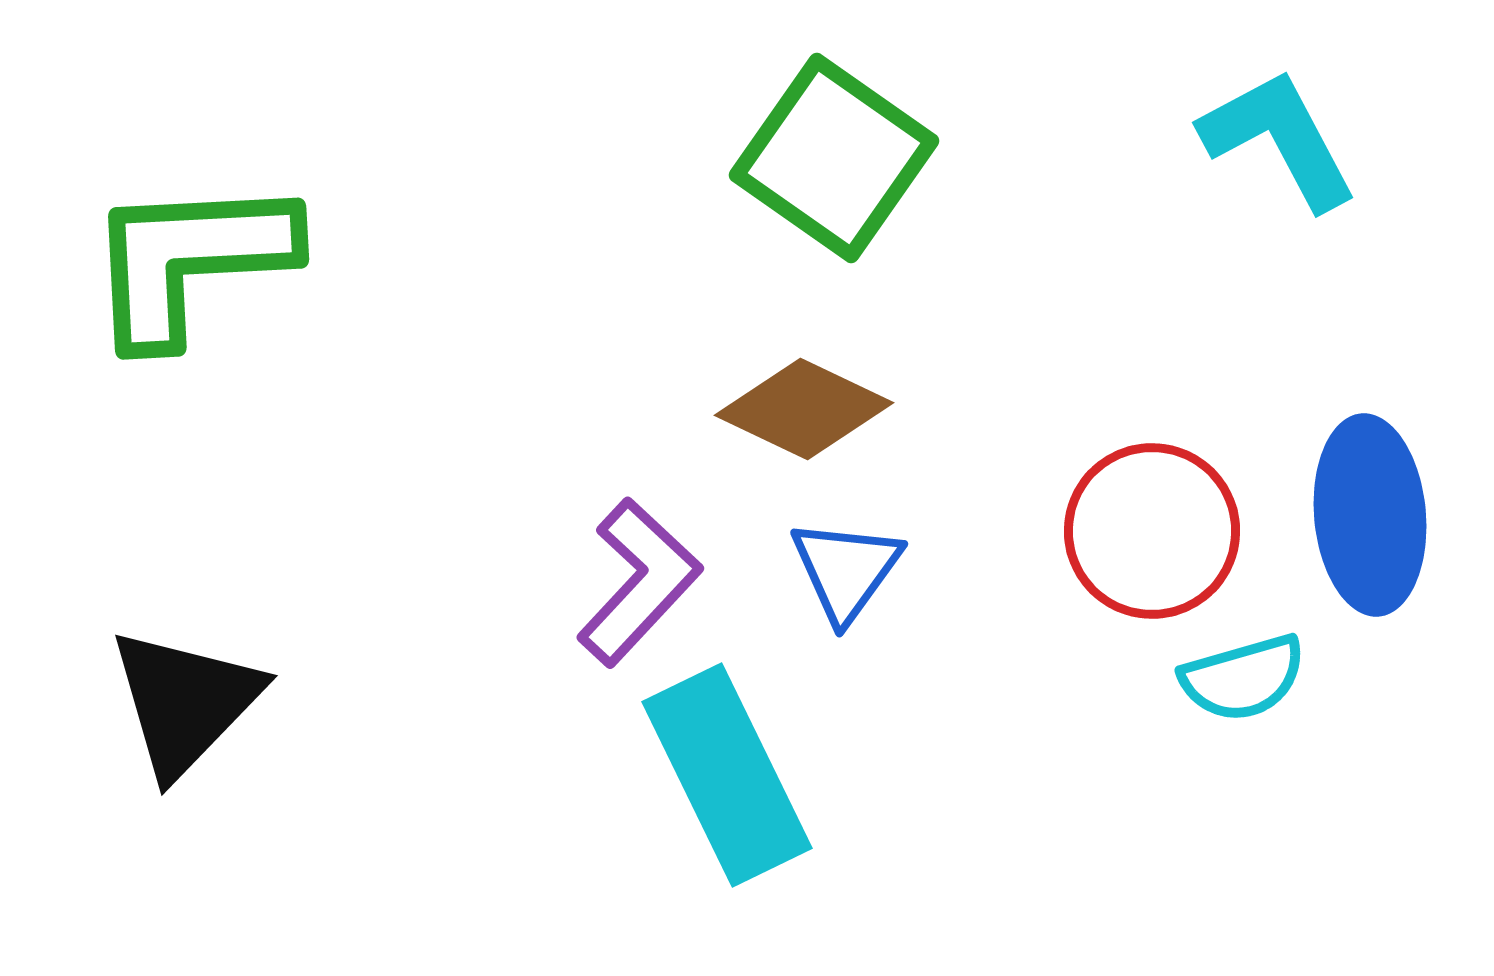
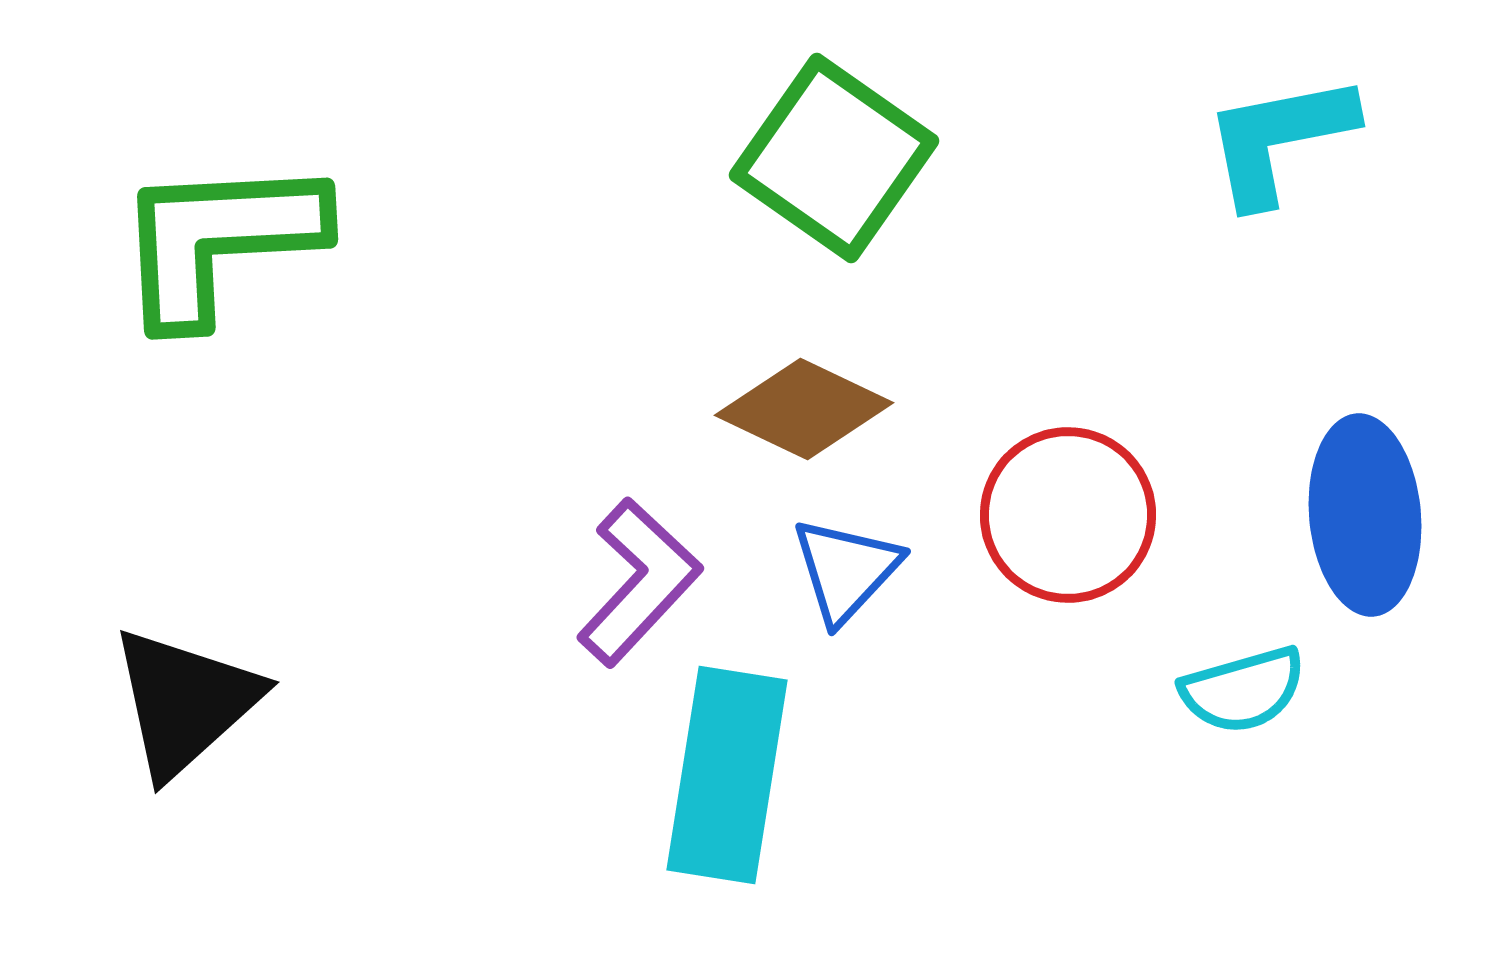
cyan L-shape: rotated 73 degrees counterclockwise
green L-shape: moved 29 px right, 20 px up
blue ellipse: moved 5 px left
red circle: moved 84 px left, 16 px up
blue triangle: rotated 7 degrees clockwise
cyan semicircle: moved 12 px down
black triangle: rotated 4 degrees clockwise
cyan rectangle: rotated 35 degrees clockwise
